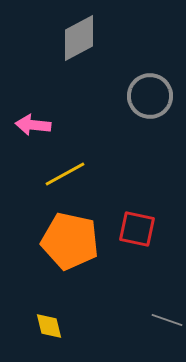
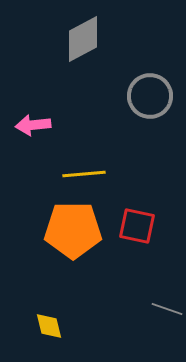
gray diamond: moved 4 px right, 1 px down
pink arrow: rotated 12 degrees counterclockwise
yellow line: moved 19 px right; rotated 24 degrees clockwise
red square: moved 3 px up
orange pentagon: moved 3 px right, 11 px up; rotated 12 degrees counterclockwise
gray line: moved 11 px up
